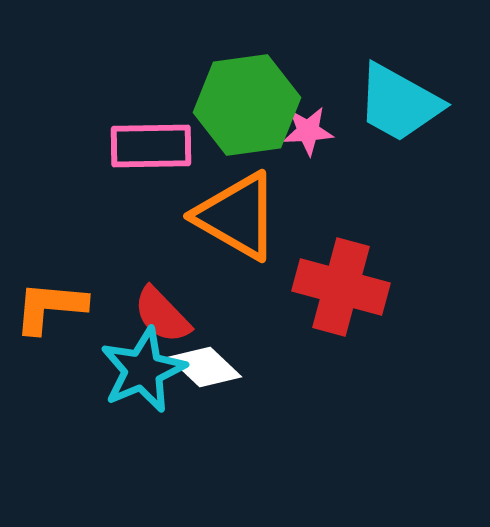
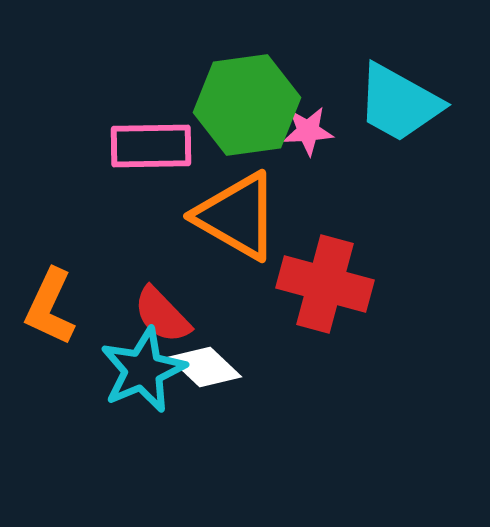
red cross: moved 16 px left, 3 px up
orange L-shape: rotated 70 degrees counterclockwise
